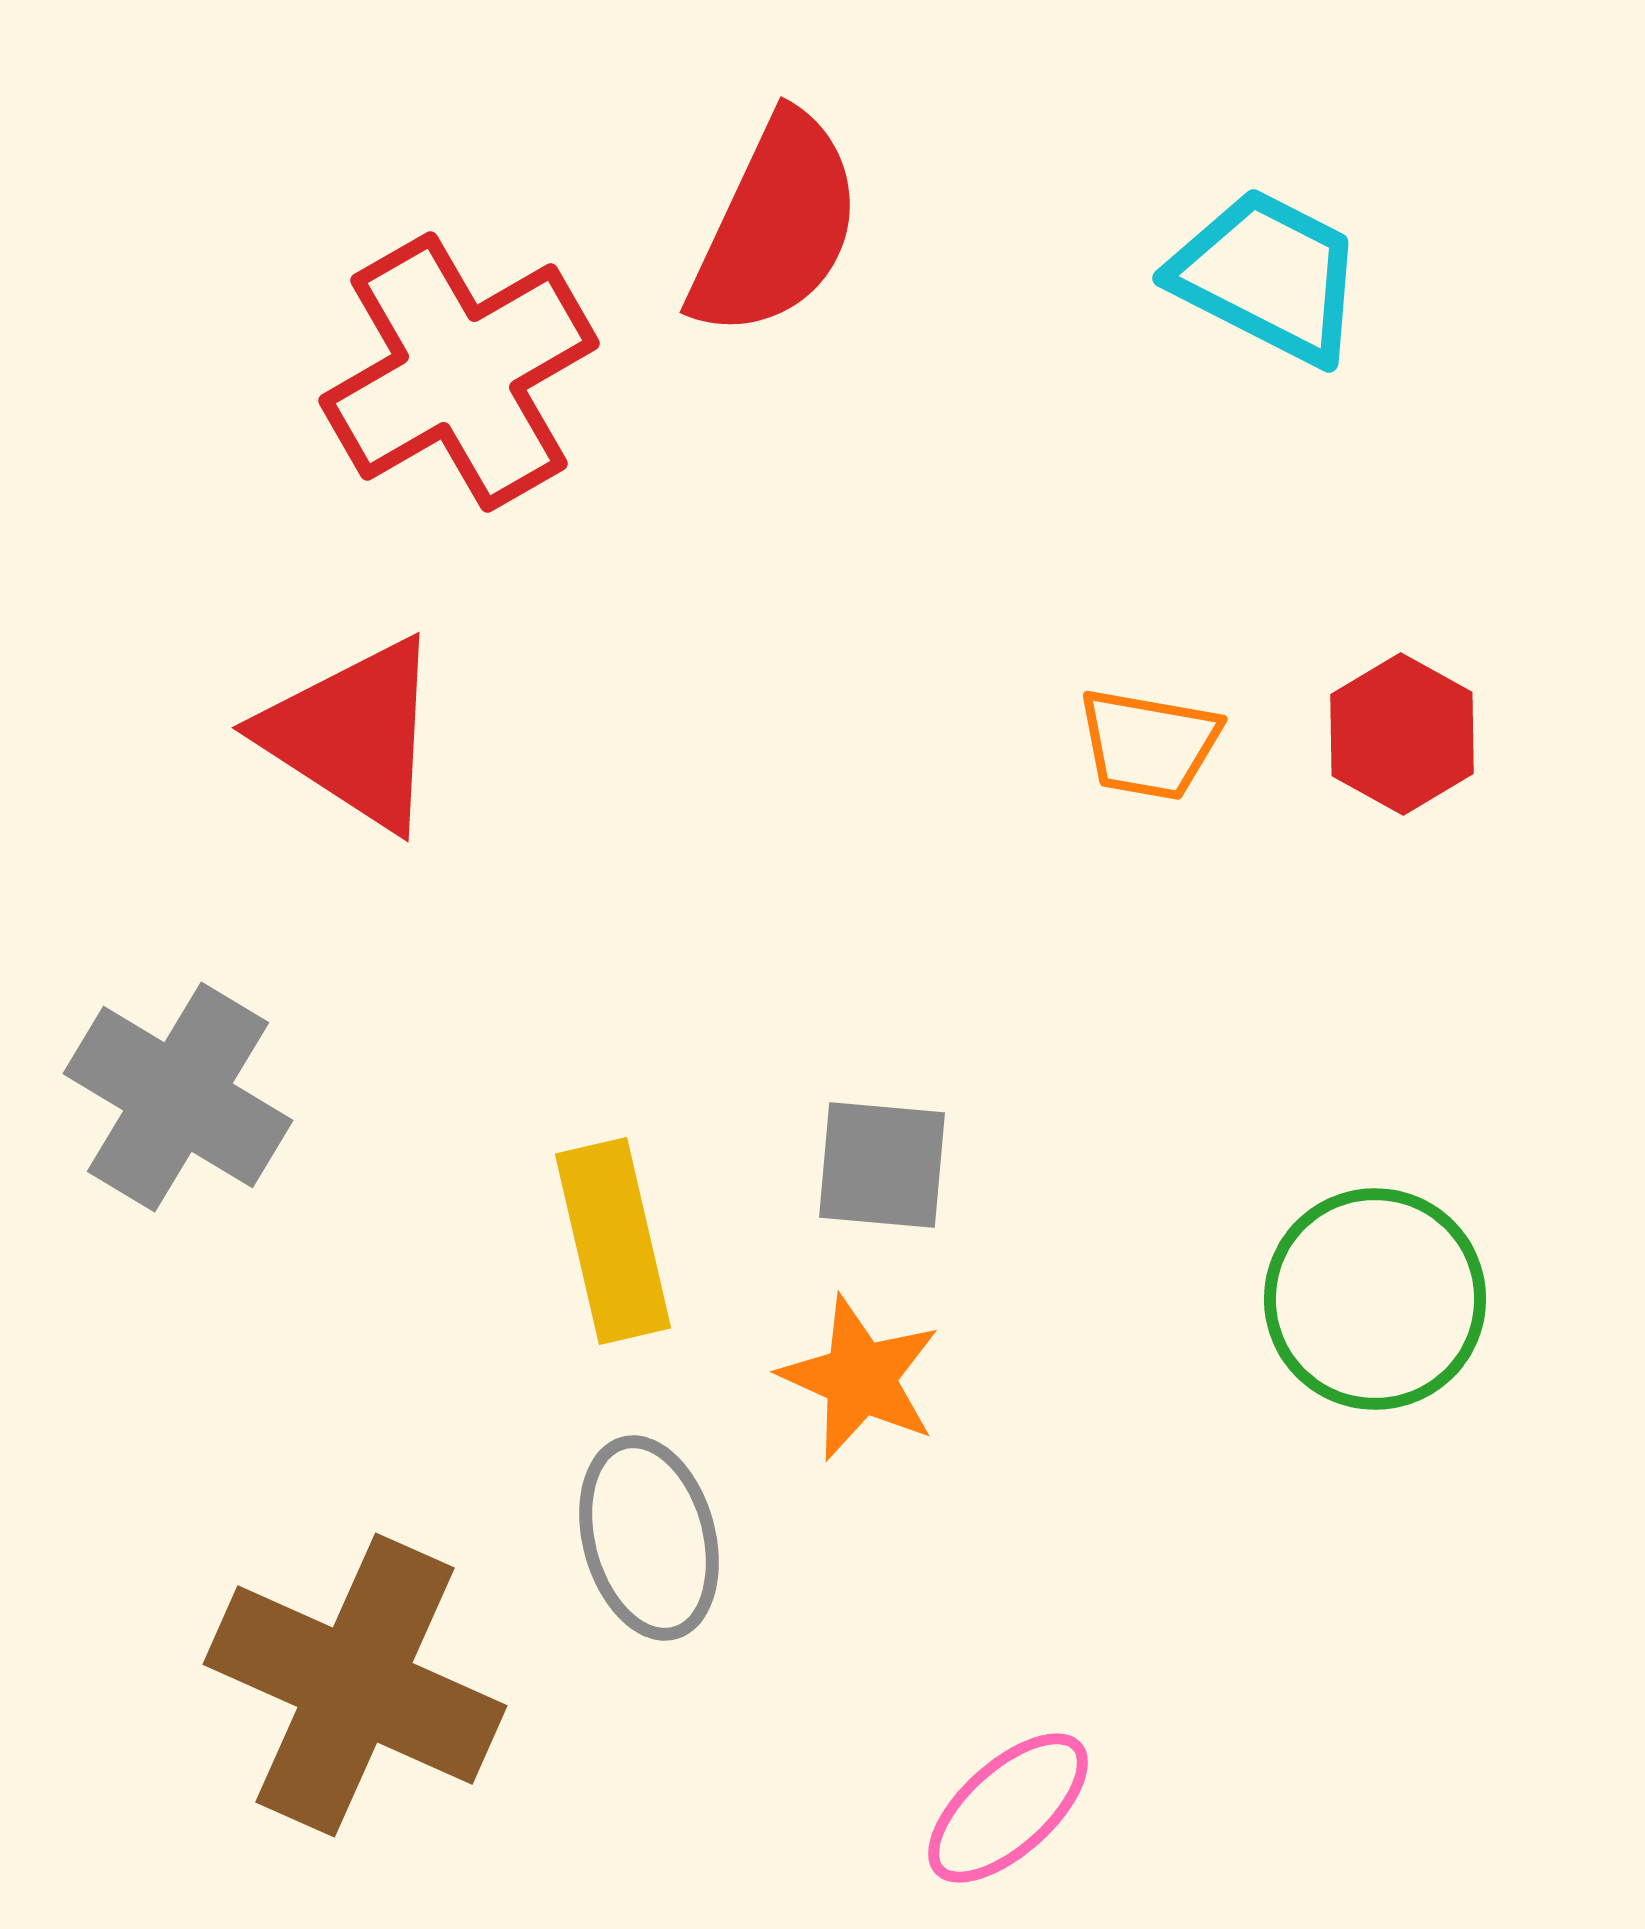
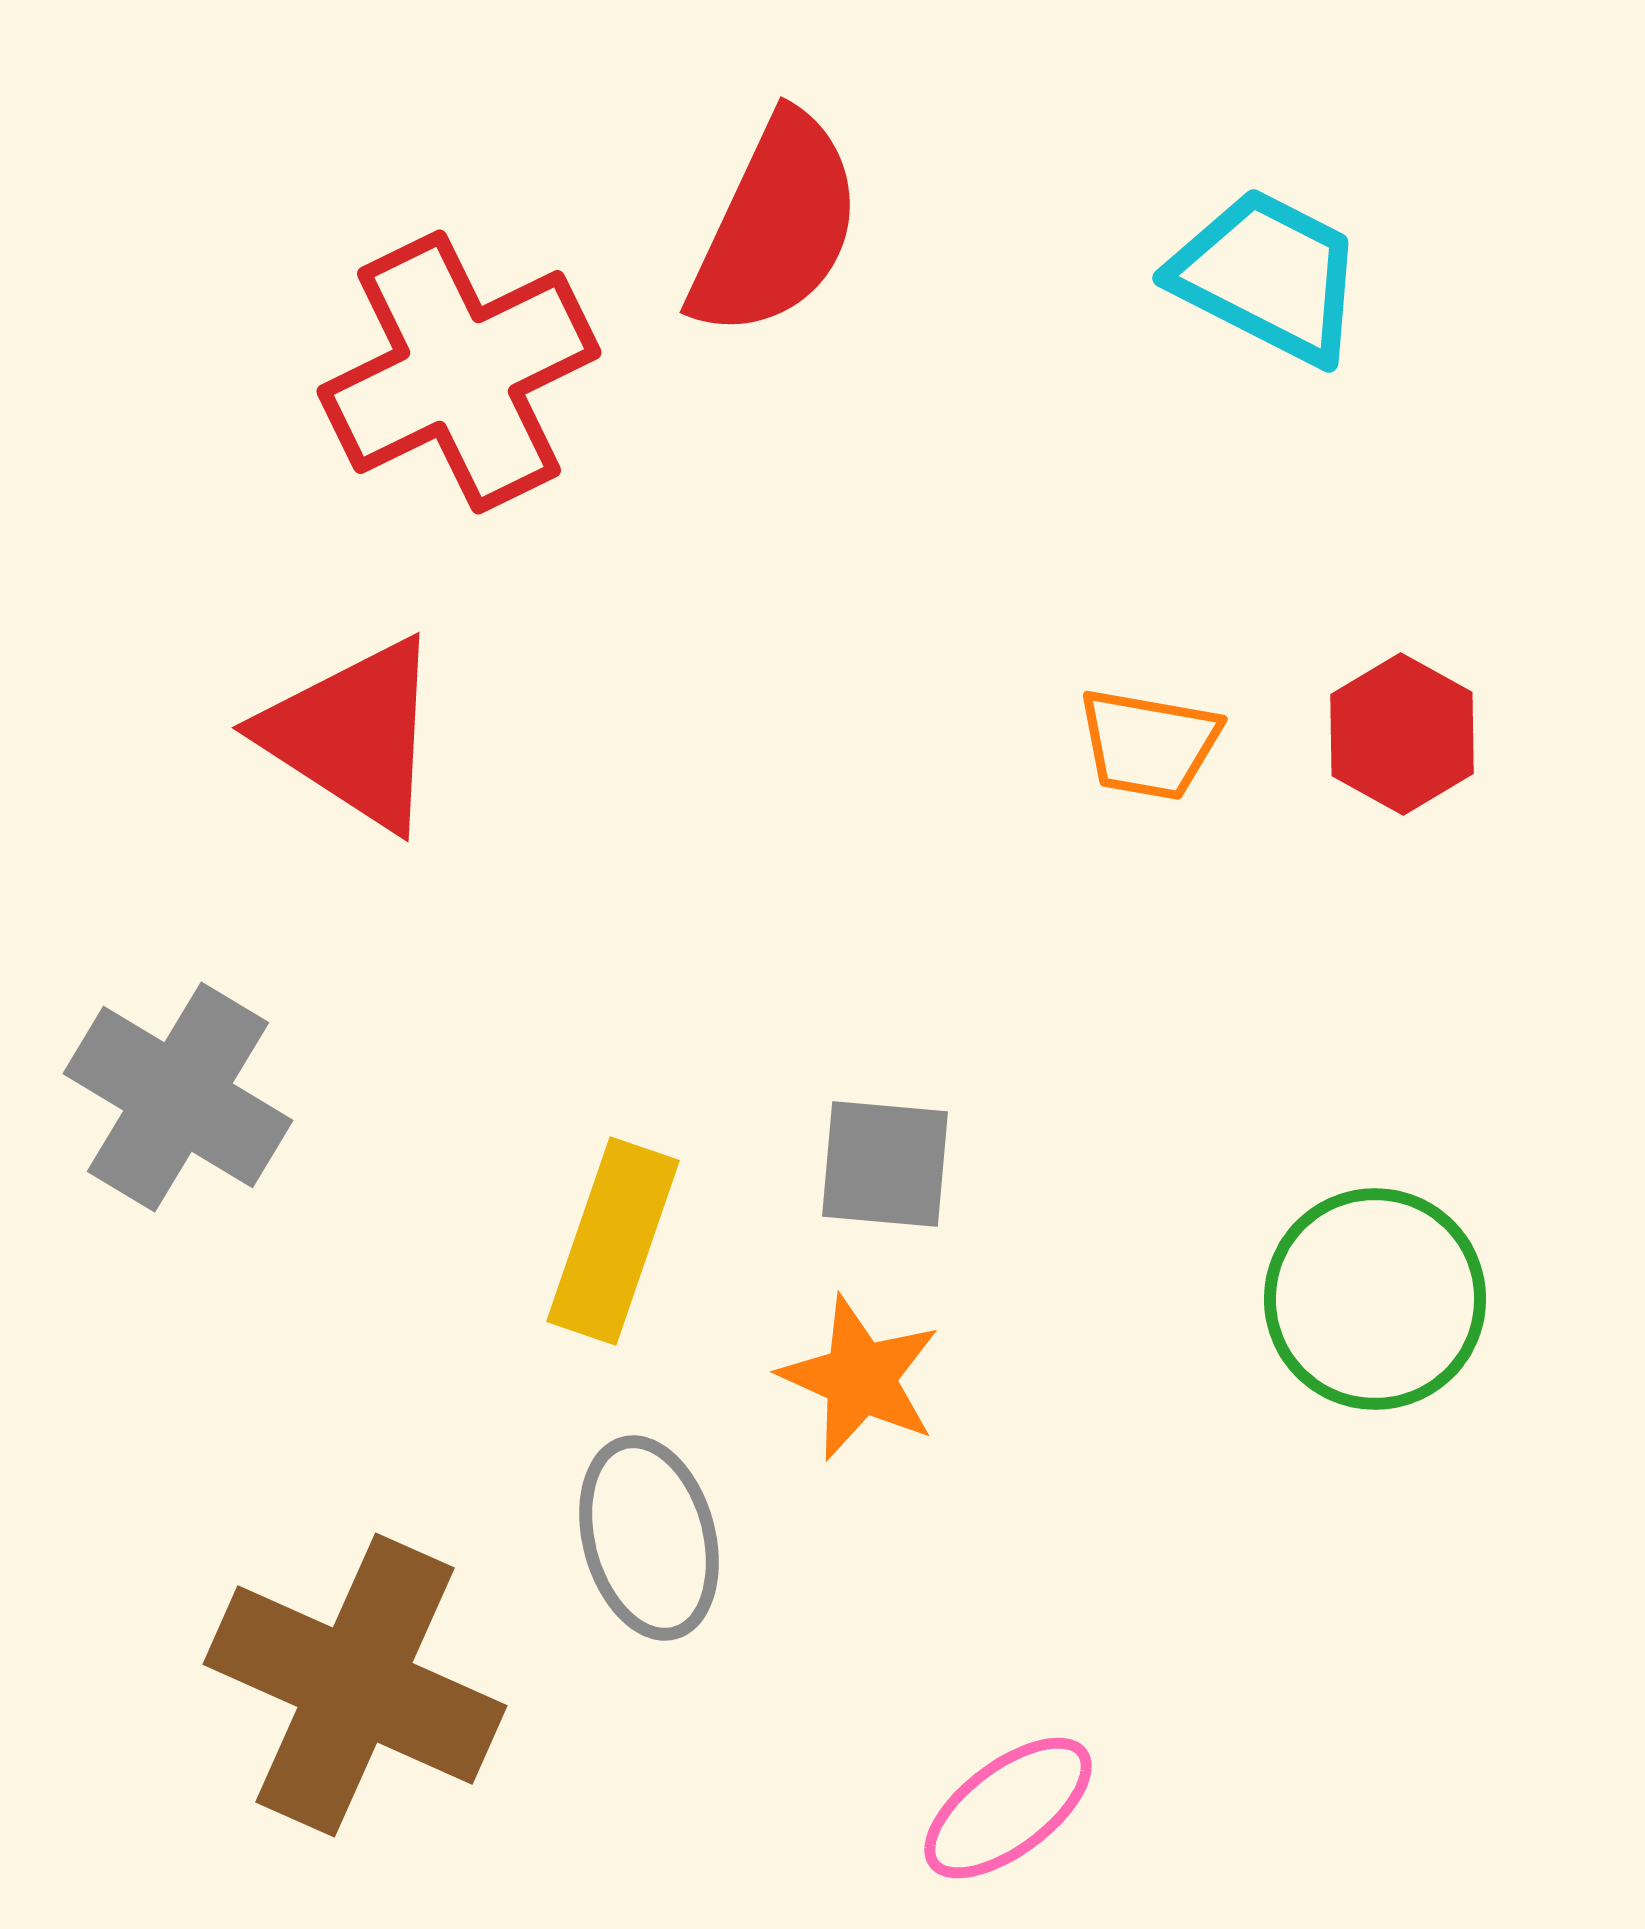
red cross: rotated 4 degrees clockwise
gray square: moved 3 px right, 1 px up
yellow rectangle: rotated 32 degrees clockwise
pink ellipse: rotated 5 degrees clockwise
